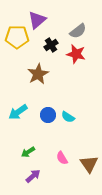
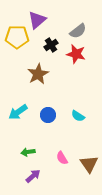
cyan semicircle: moved 10 px right, 1 px up
green arrow: rotated 24 degrees clockwise
